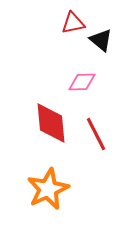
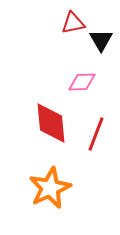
black triangle: rotated 20 degrees clockwise
red line: rotated 48 degrees clockwise
orange star: moved 2 px right, 1 px up
